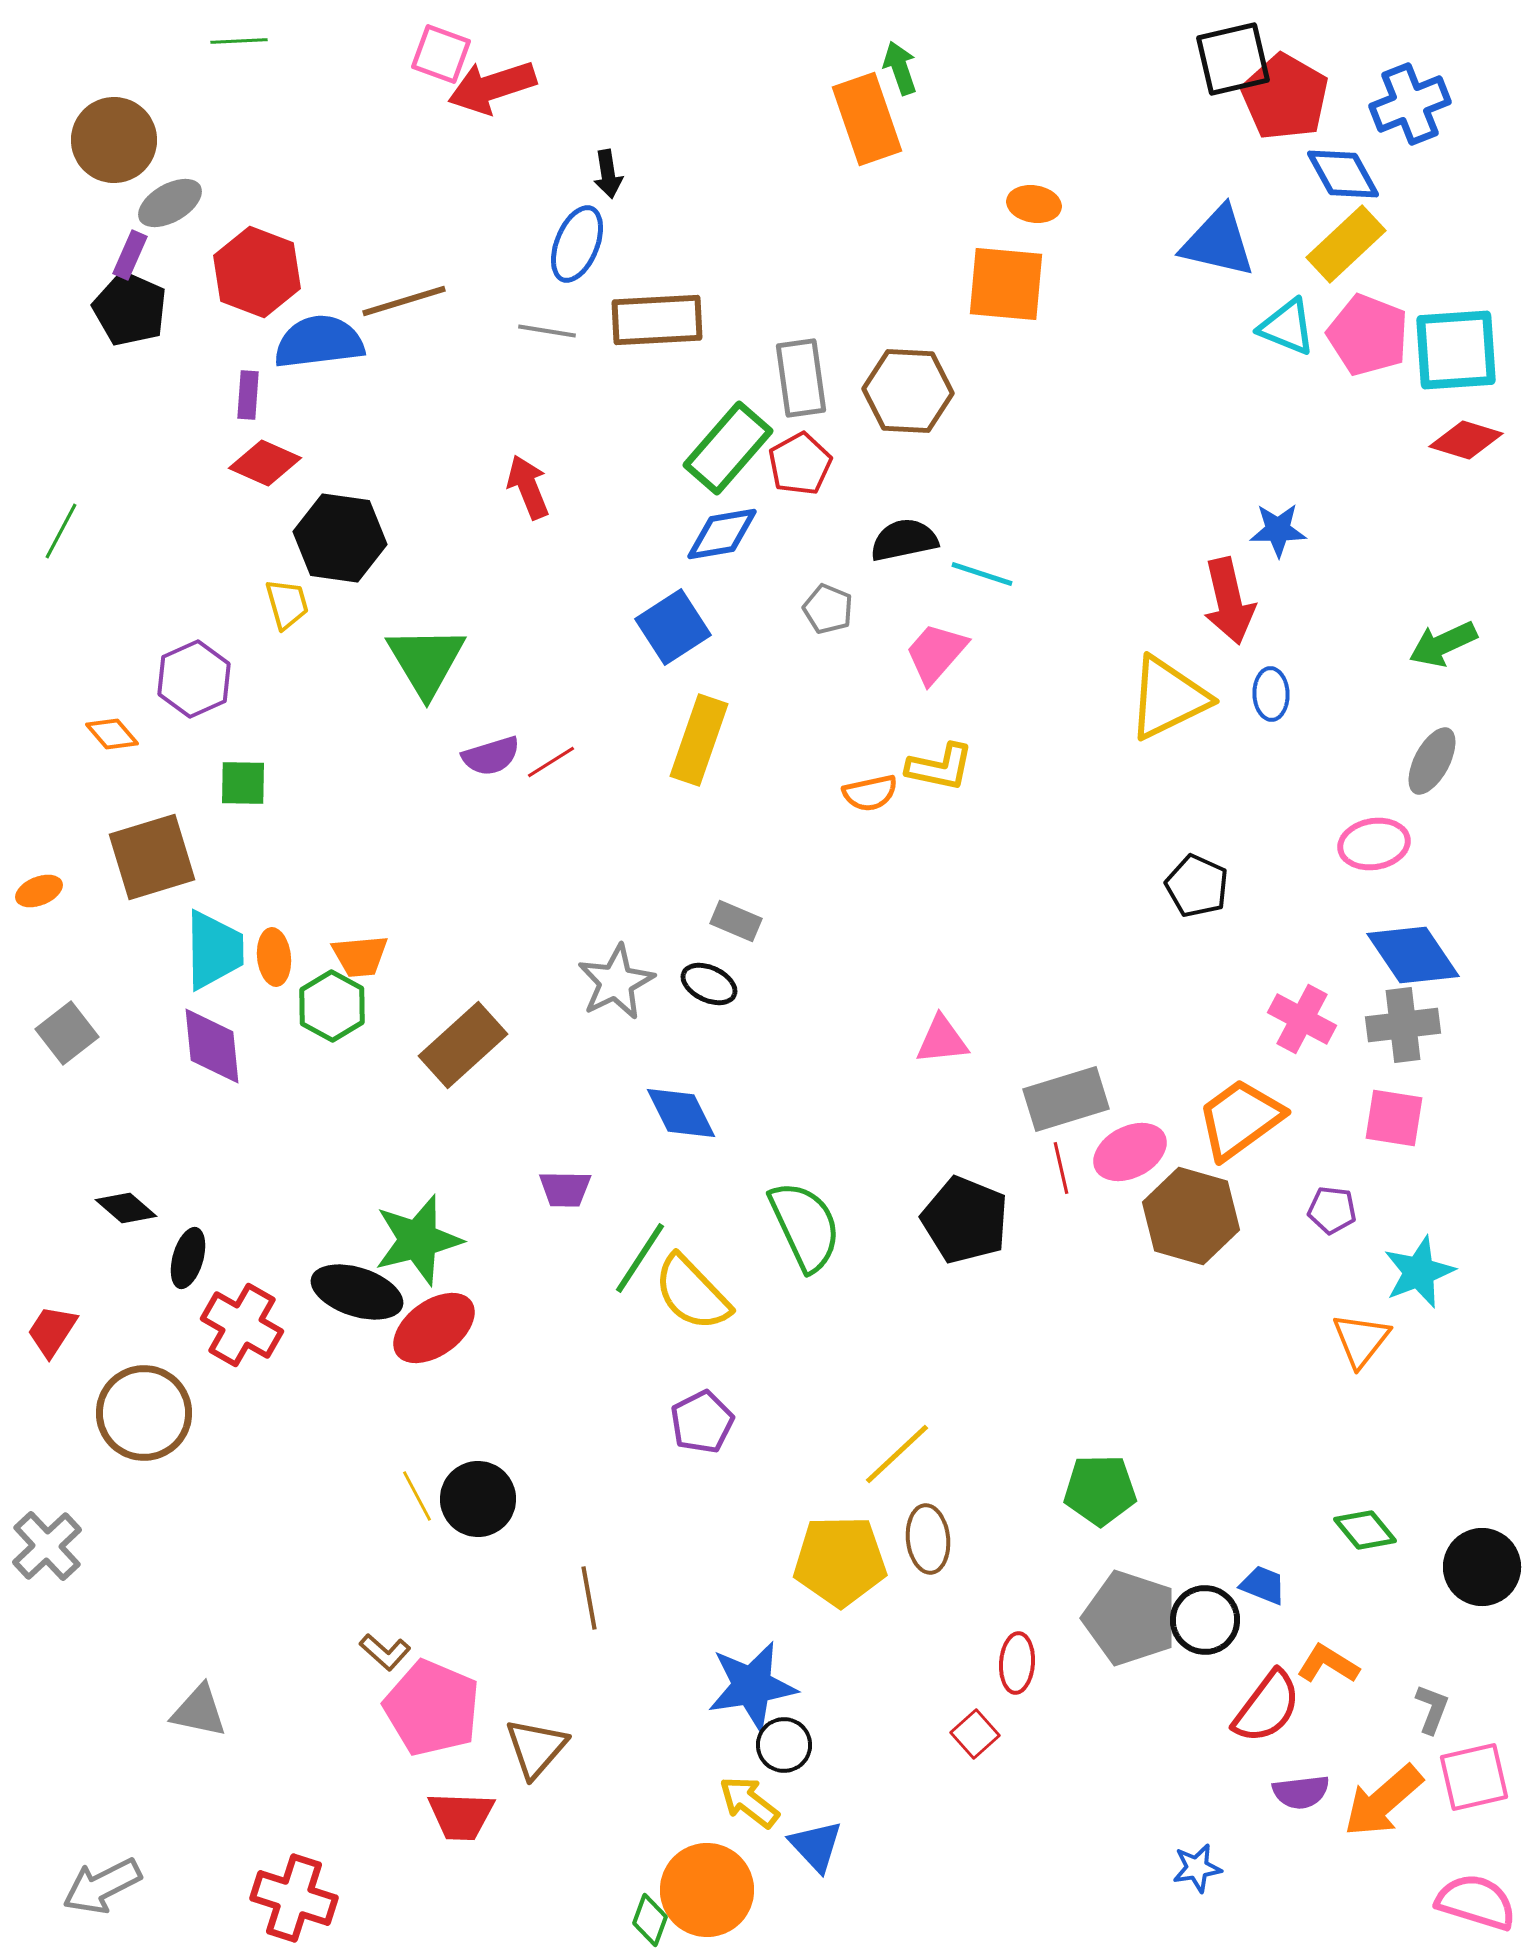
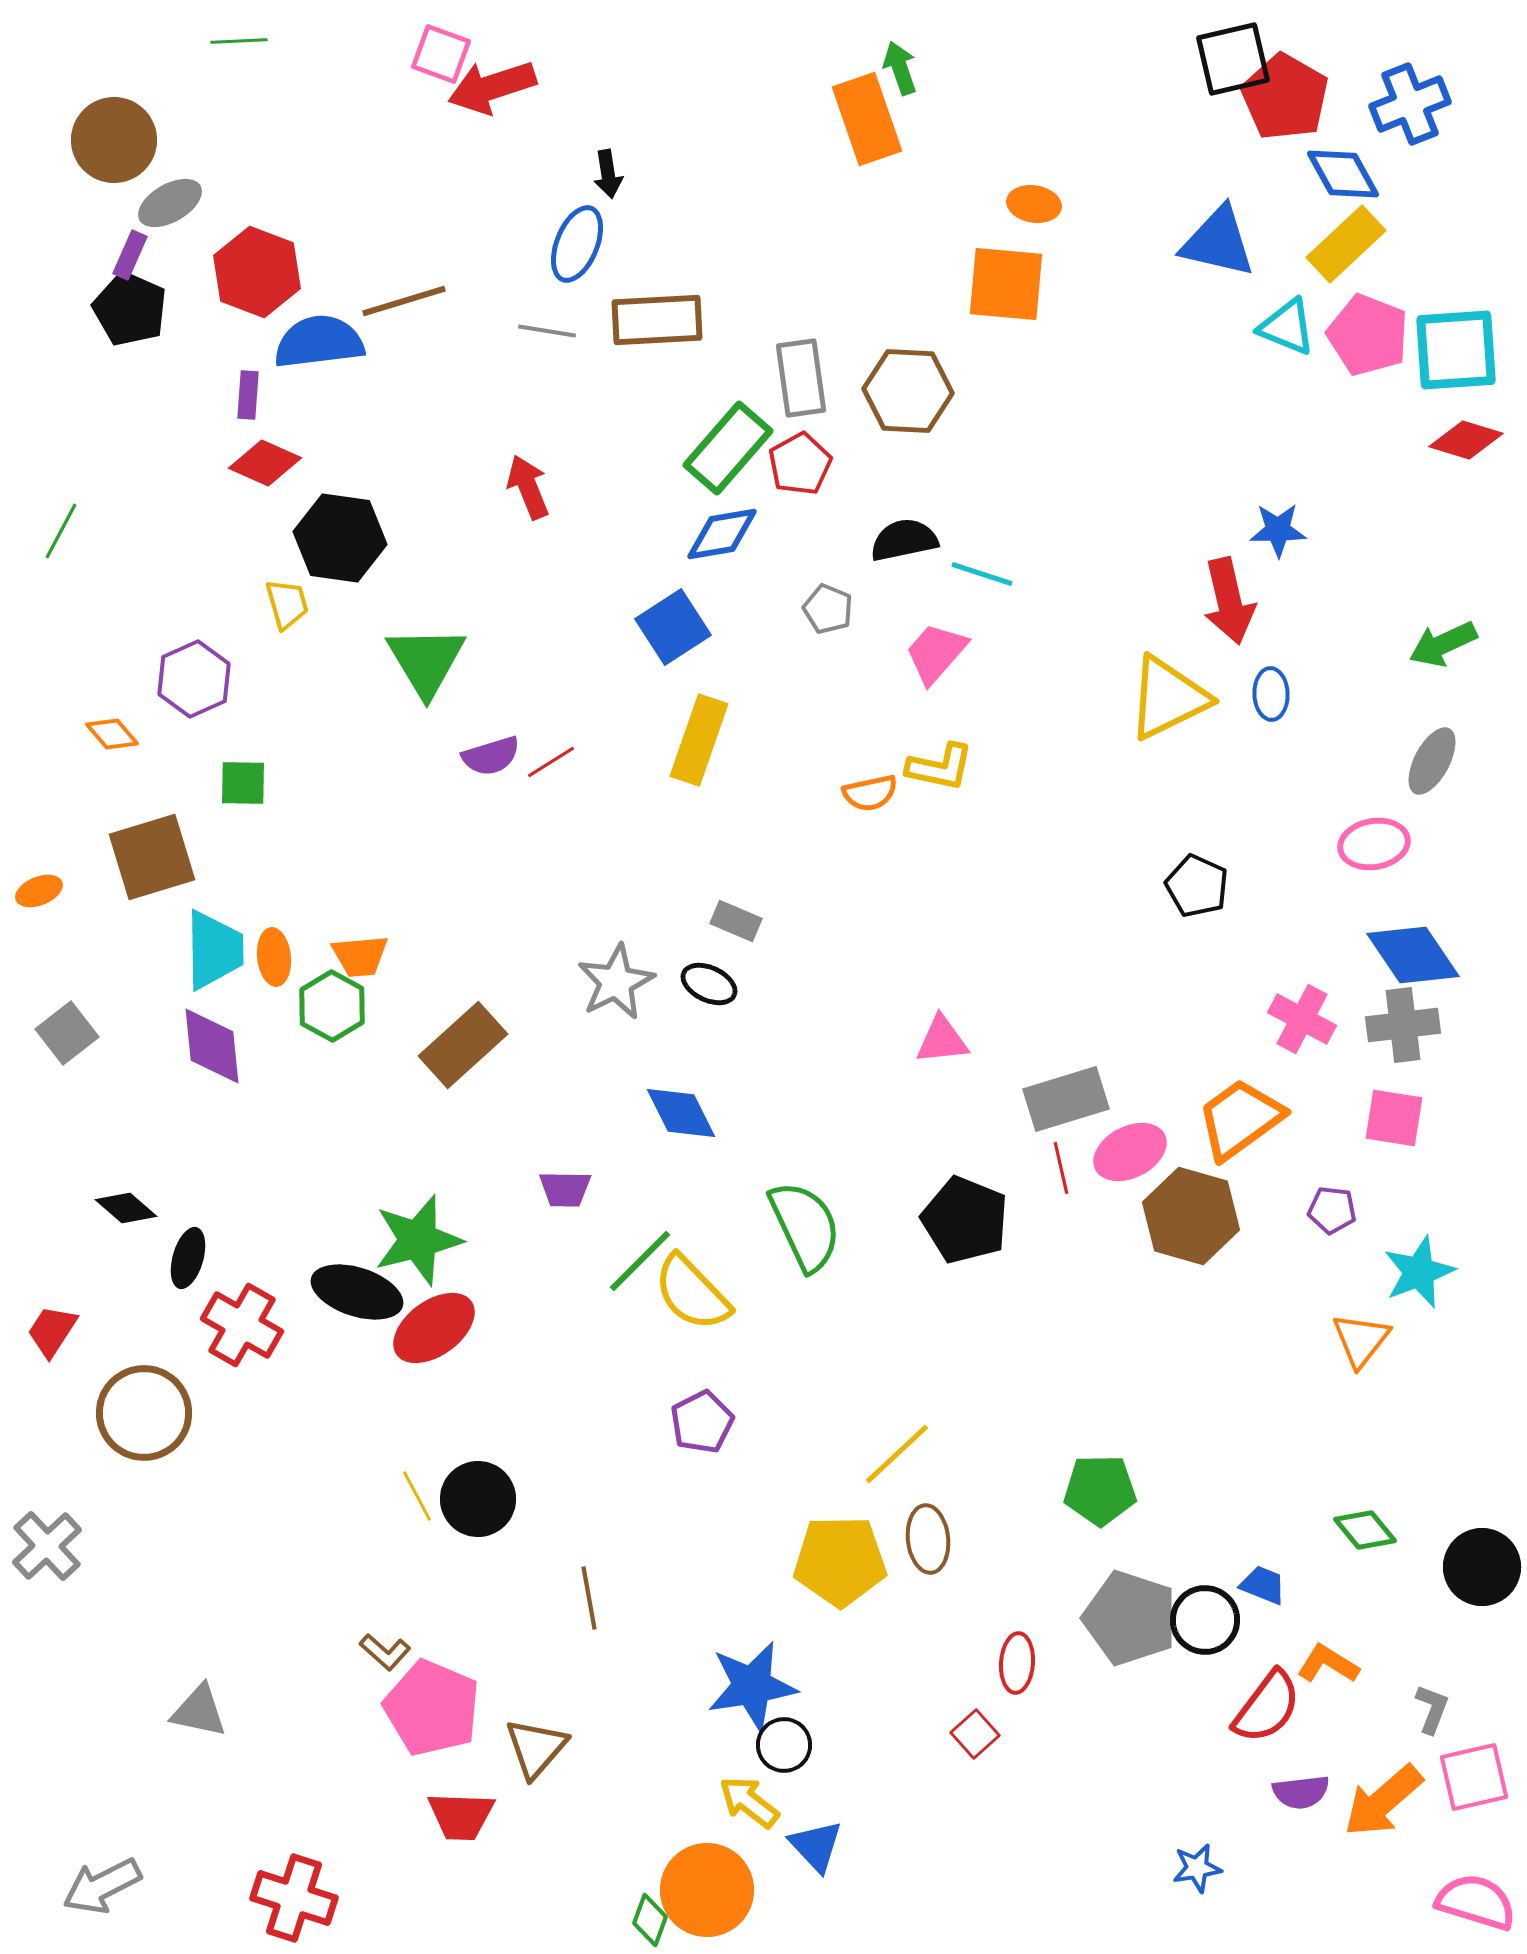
green line at (640, 1258): moved 3 px down; rotated 12 degrees clockwise
